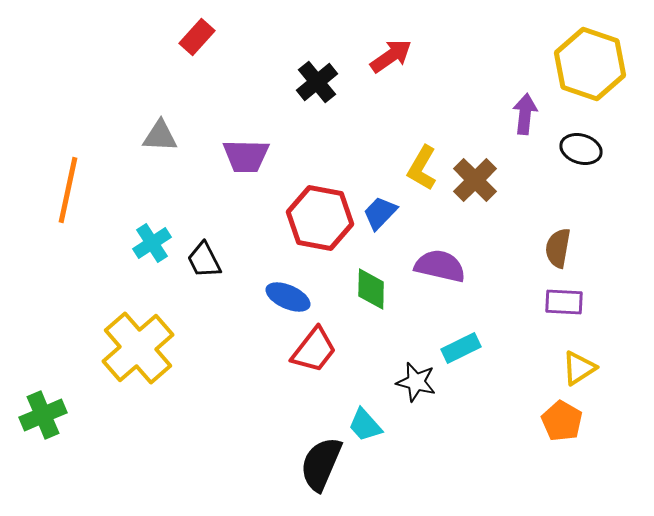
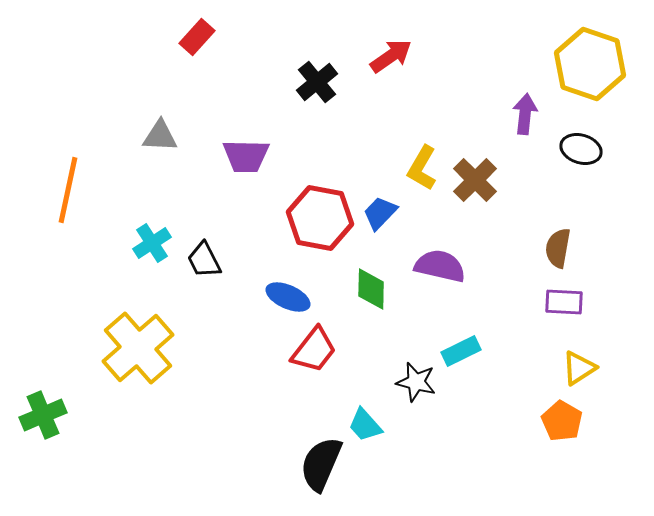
cyan rectangle: moved 3 px down
